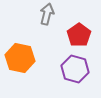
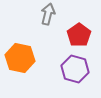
gray arrow: moved 1 px right
